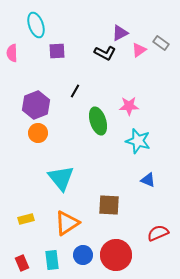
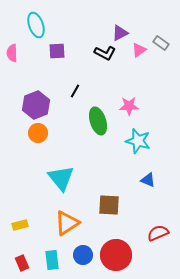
yellow rectangle: moved 6 px left, 6 px down
